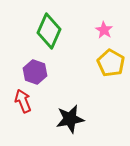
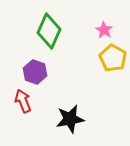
yellow pentagon: moved 2 px right, 5 px up
